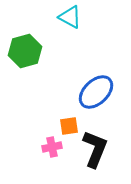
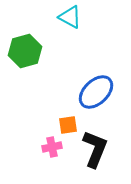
orange square: moved 1 px left, 1 px up
